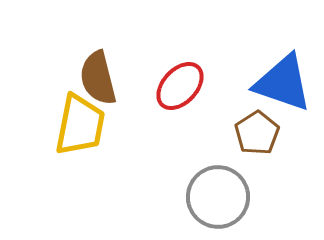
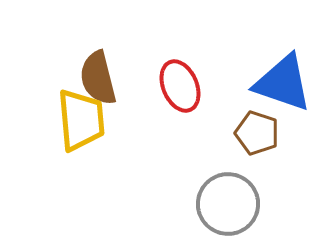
red ellipse: rotated 66 degrees counterclockwise
yellow trapezoid: moved 1 px right, 5 px up; rotated 16 degrees counterclockwise
brown pentagon: rotated 21 degrees counterclockwise
gray circle: moved 10 px right, 7 px down
